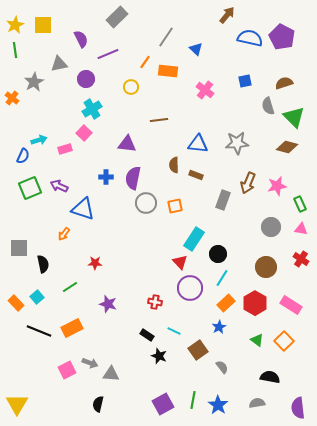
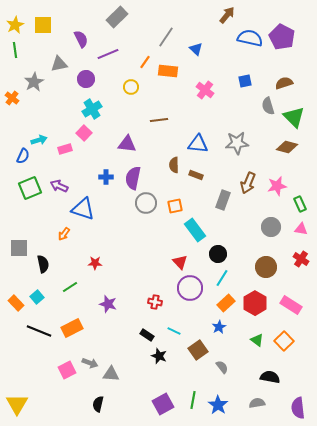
cyan rectangle at (194, 239): moved 1 px right, 9 px up; rotated 70 degrees counterclockwise
